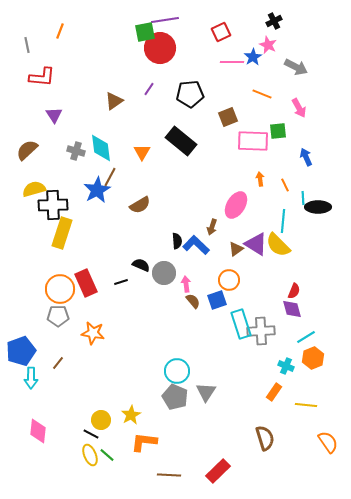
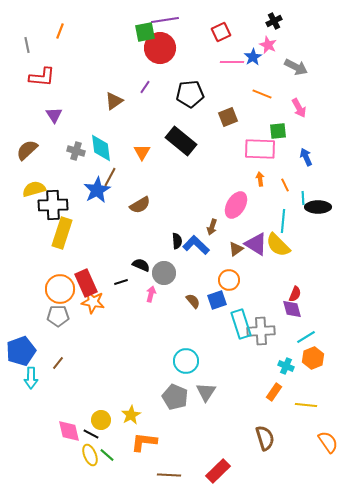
purple line at (149, 89): moved 4 px left, 2 px up
pink rectangle at (253, 141): moved 7 px right, 8 px down
pink arrow at (186, 284): moved 35 px left, 10 px down; rotated 21 degrees clockwise
red semicircle at (294, 291): moved 1 px right, 3 px down
orange star at (93, 333): moved 31 px up
cyan circle at (177, 371): moved 9 px right, 10 px up
pink diamond at (38, 431): moved 31 px right; rotated 20 degrees counterclockwise
